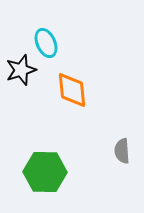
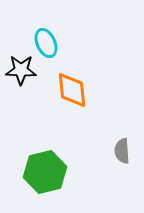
black star: rotated 20 degrees clockwise
green hexagon: rotated 15 degrees counterclockwise
